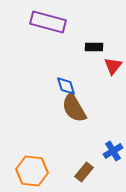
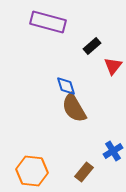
black rectangle: moved 2 px left, 1 px up; rotated 42 degrees counterclockwise
